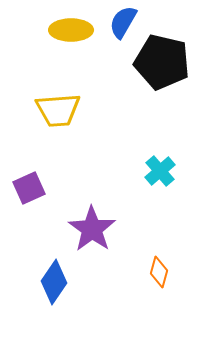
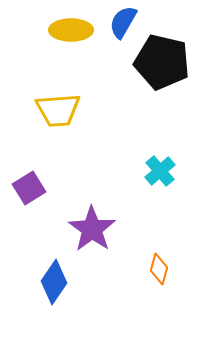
purple square: rotated 8 degrees counterclockwise
orange diamond: moved 3 px up
